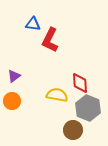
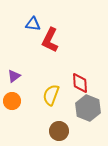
yellow semicircle: moved 6 px left; rotated 80 degrees counterclockwise
brown circle: moved 14 px left, 1 px down
